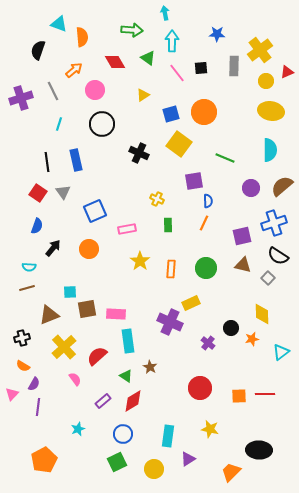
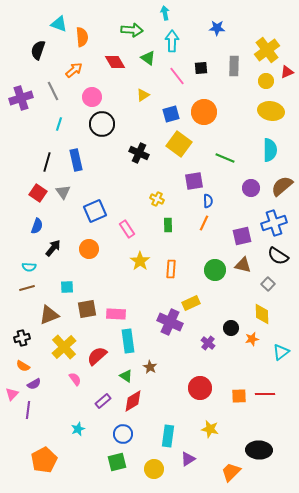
blue star at (217, 34): moved 6 px up
yellow cross at (260, 50): moved 7 px right
pink line at (177, 73): moved 3 px down
pink circle at (95, 90): moved 3 px left, 7 px down
black line at (47, 162): rotated 24 degrees clockwise
pink rectangle at (127, 229): rotated 66 degrees clockwise
green circle at (206, 268): moved 9 px right, 2 px down
gray square at (268, 278): moved 6 px down
cyan square at (70, 292): moved 3 px left, 5 px up
purple semicircle at (34, 384): rotated 32 degrees clockwise
purple line at (38, 407): moved 10 px left, 3 px down
green square at (117, 462): rotated 12 degrees clockwise
